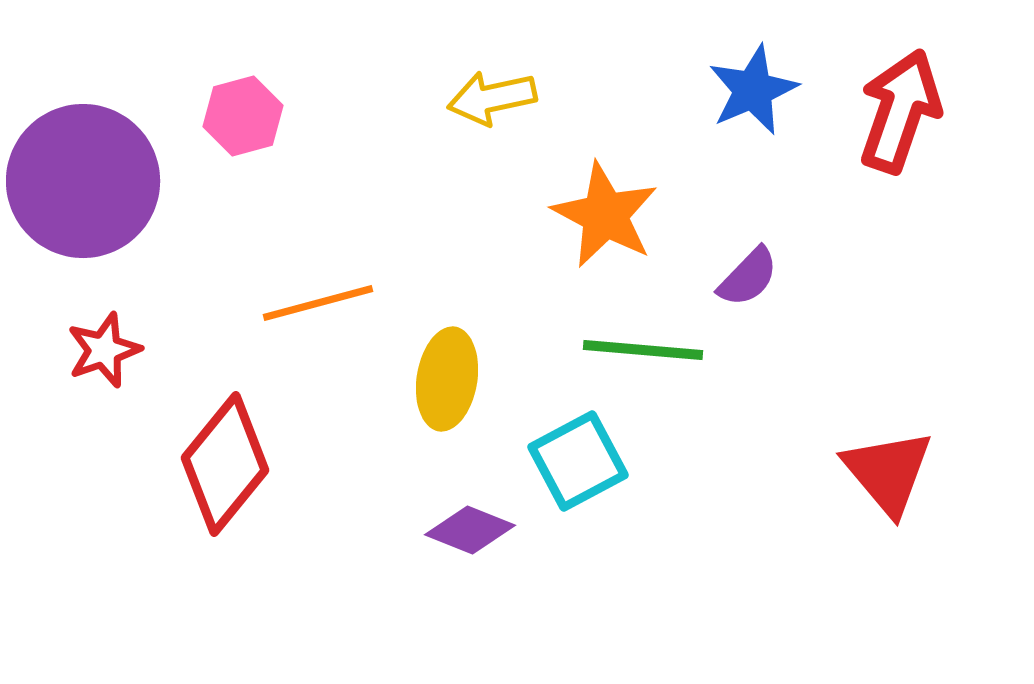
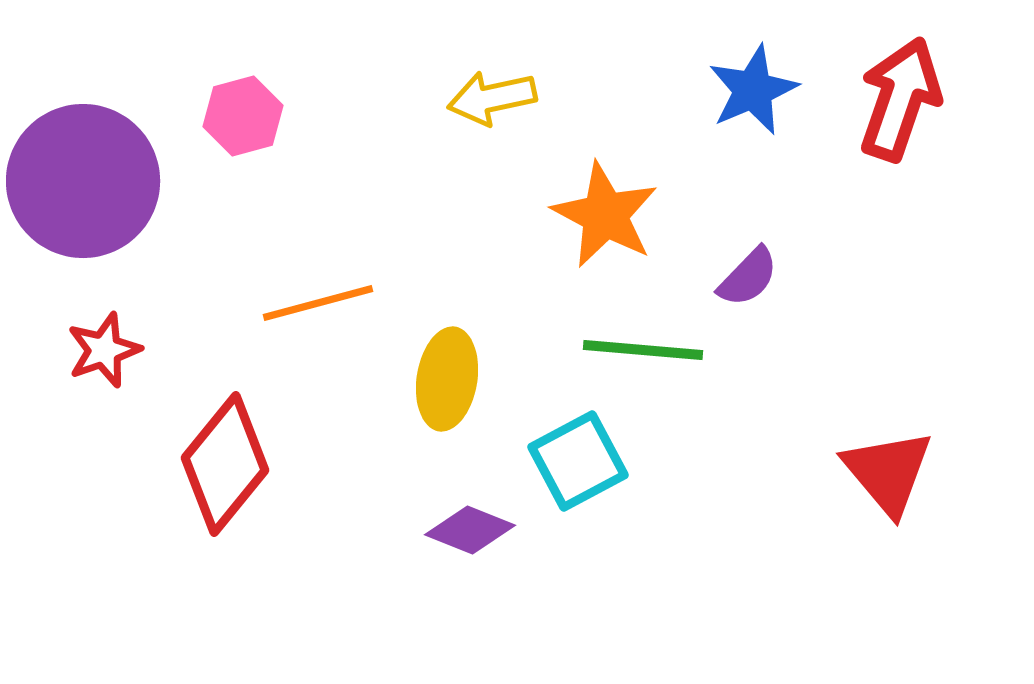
red arrow: moved 12 px up
